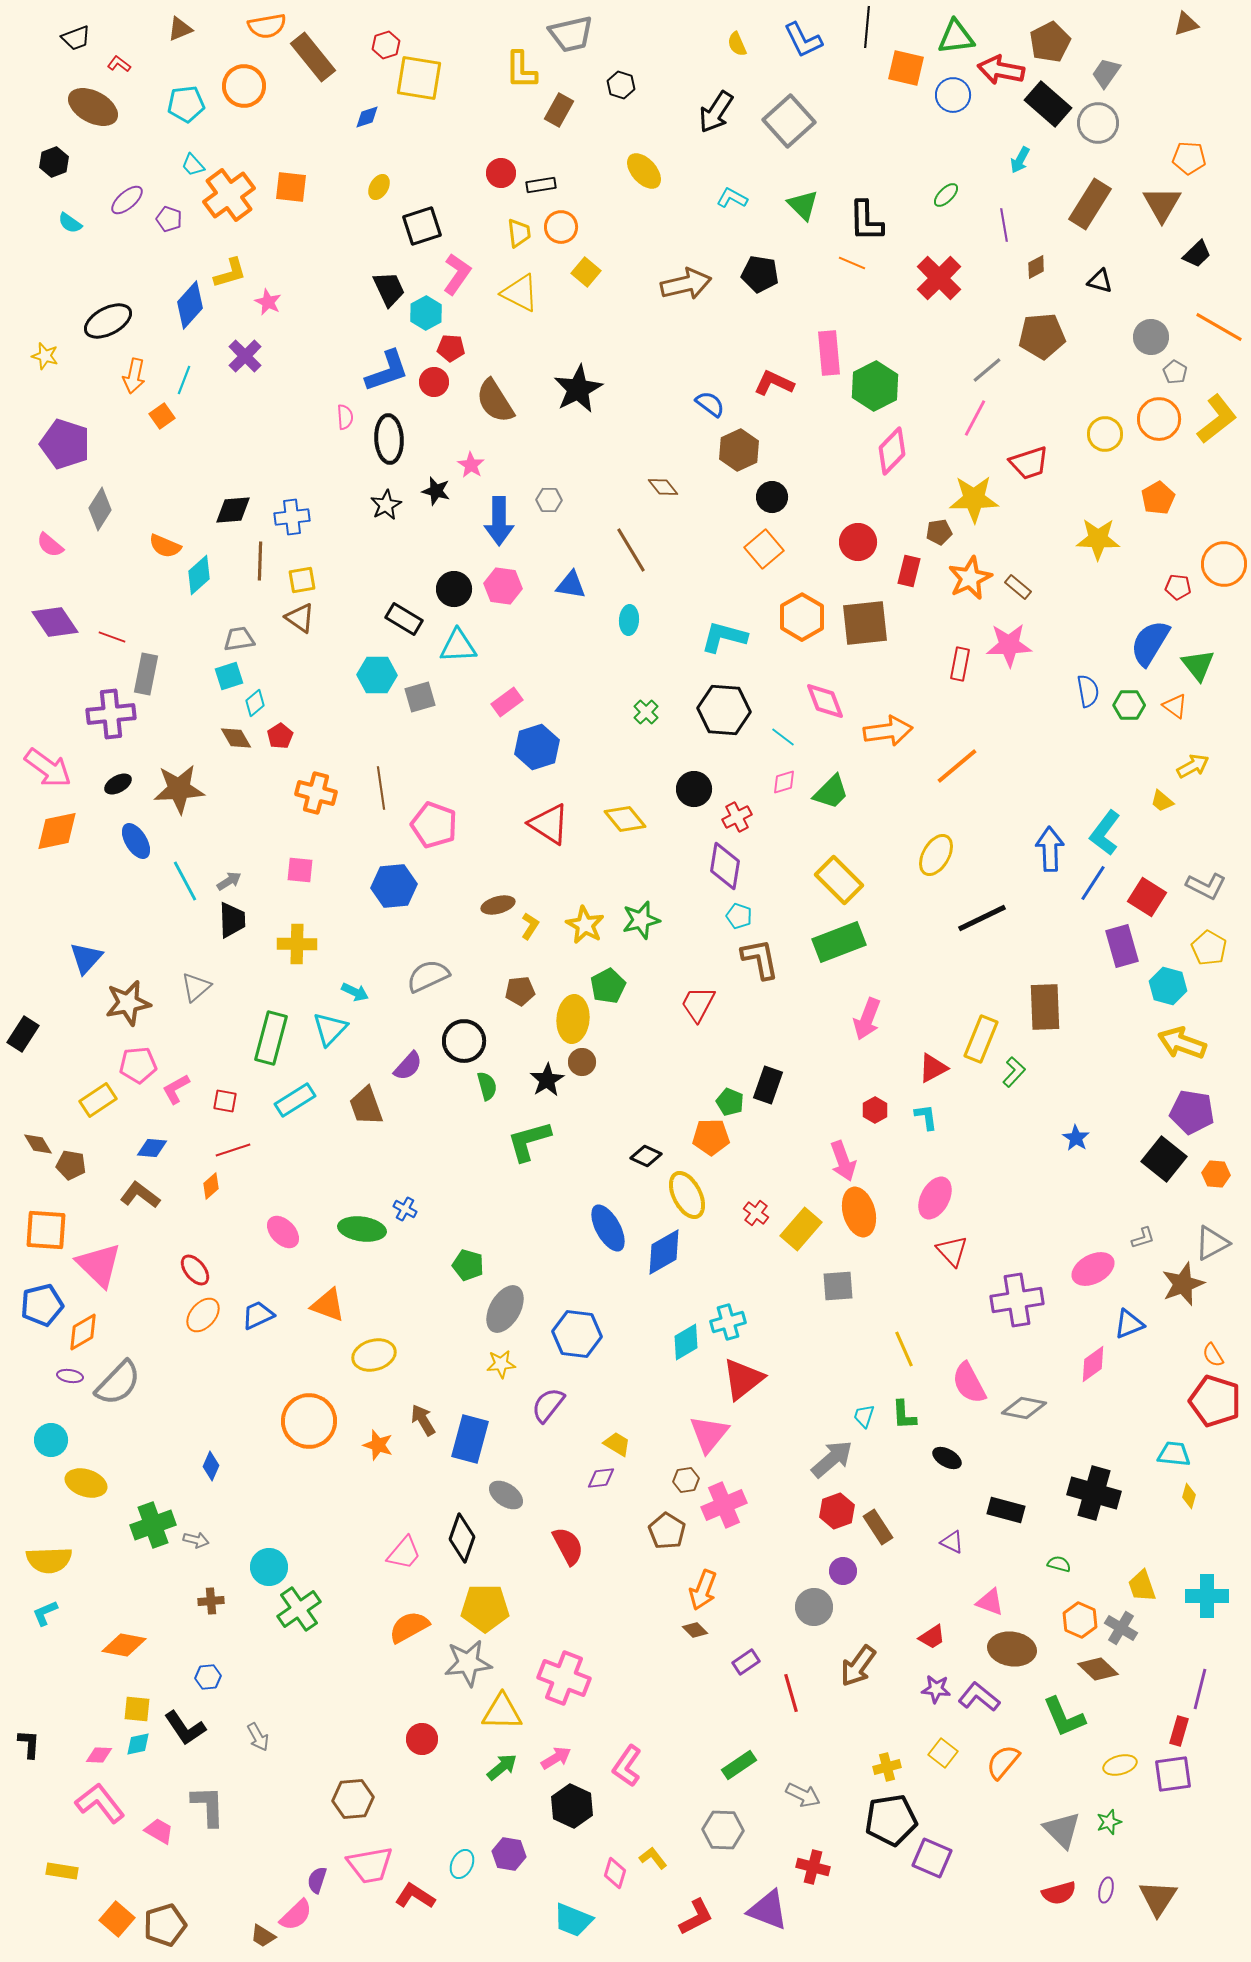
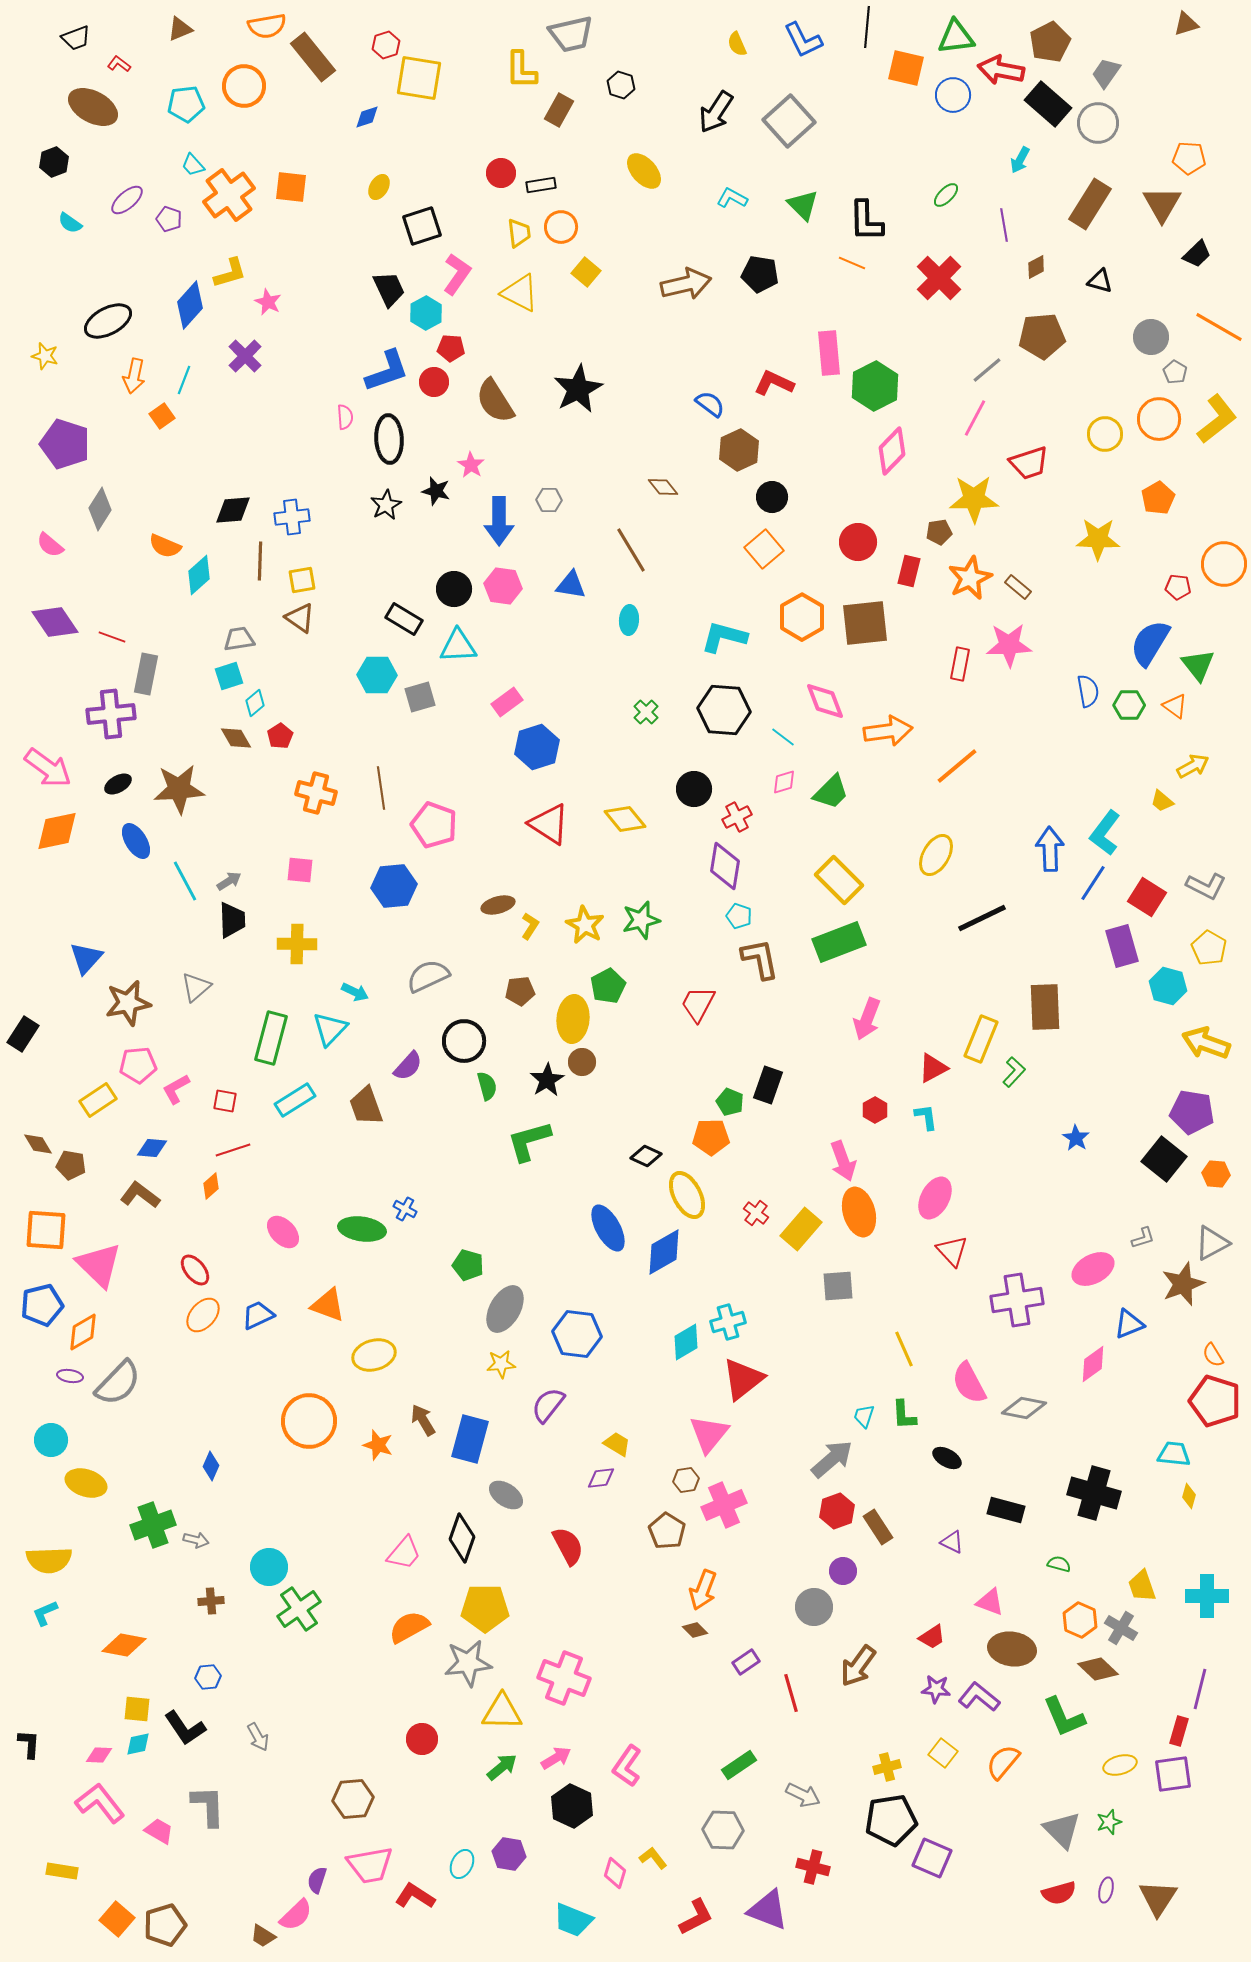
yellow arrow at (1182, 1043): moved 24 px right
